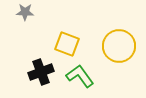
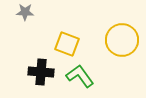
yellow circle: moved 3 px right, 6 px up
black cross: rotated 25 degrees clockwise
